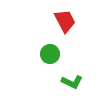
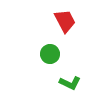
green L-shape: moved 2 px left, 1 px down
